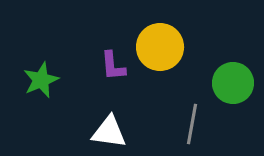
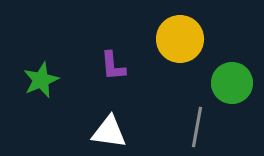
yellow circle: moved 20 px right, 8 px up
green circle: moved 1 px left
gray line: moved 5 px right, 3 px down
